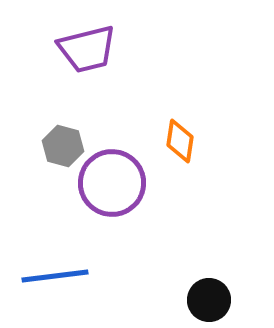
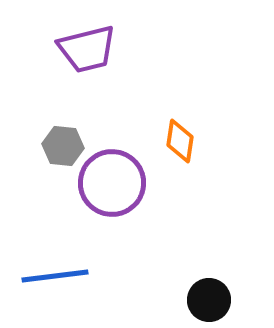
gray hexagon: rotated 9 degrees counterclockwise
